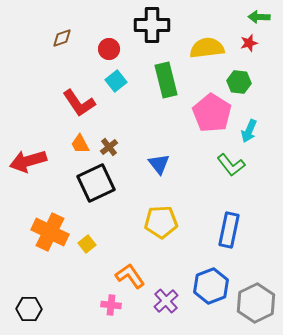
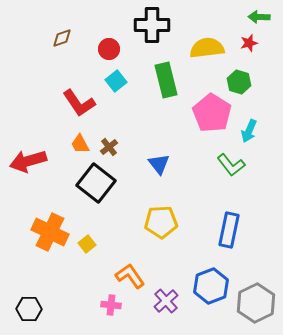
green hexagon: rotated 10 degrees clockwise
black square: rotated 27 degrees counterclockwise
